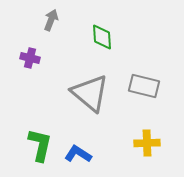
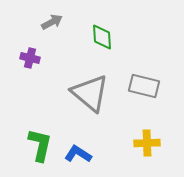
gray arrow: moved 1 px right, 2 px down; rotated 40 degrees clockwise
